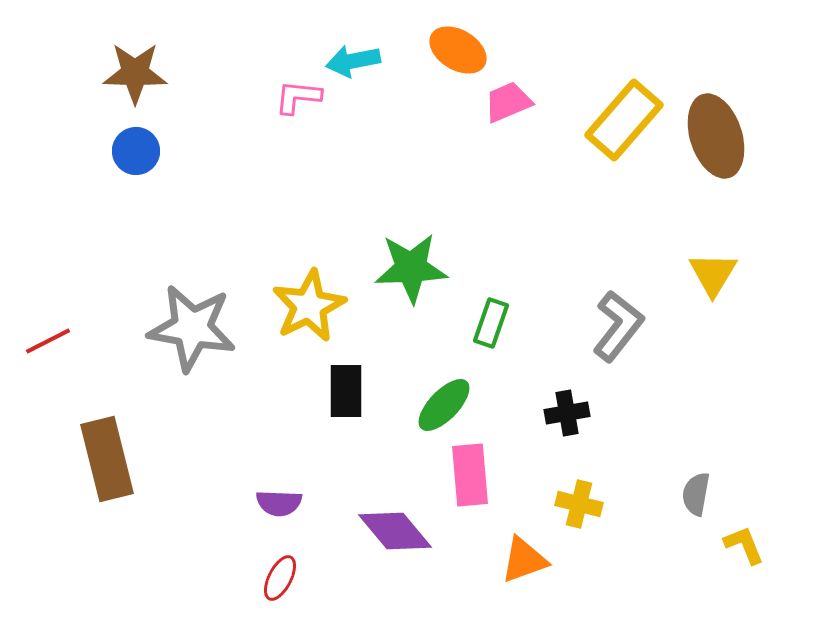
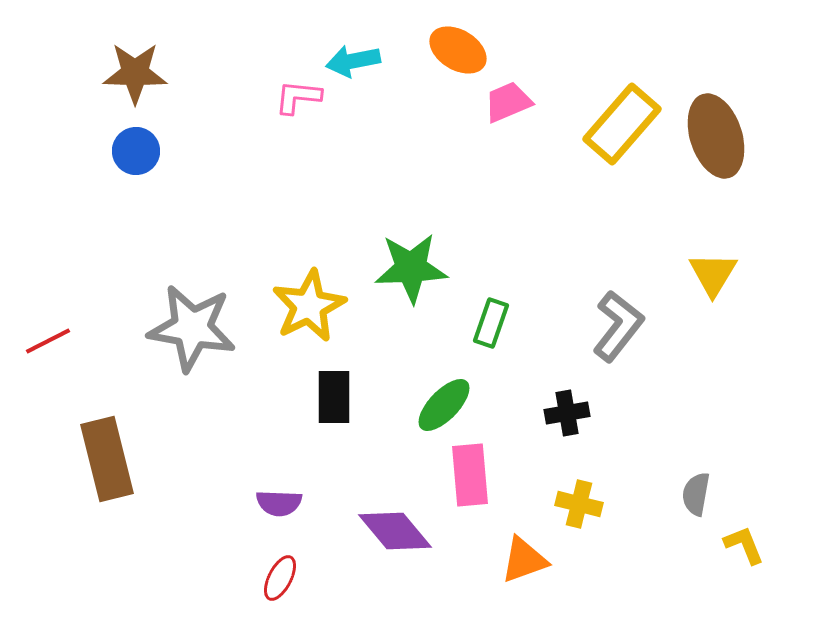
yellow rectangle: moved 2 px left, 4 px down
black rectangle: moved 12 px left, 6 px down
